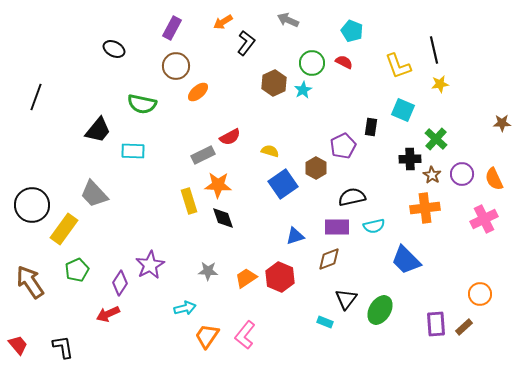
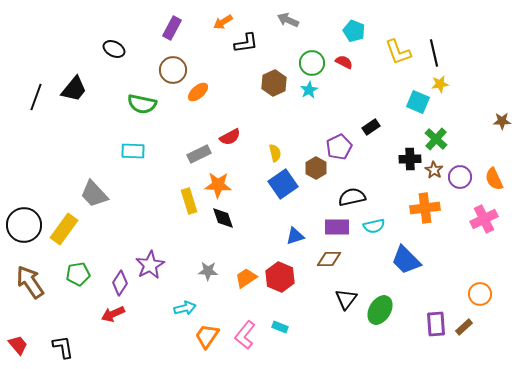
cyan pentagon at (352, 31): moved 2 px right
black L-shape at (246, 43): rotated 45 degrees clockwise
black line at (434, 50): moved 3 px down
brown circle at (176, 66): moved 3 px left, 4 px down
yellow L-shape at (398, 66): moved 14 px up
cyan star at (303, 90): moved 6 px right
cyan square at (403, 110): moved 15 px right, 8 px up
brown star at (502, 123): moved 2 px up
black rectangle at (371, 127): rotated 48 degrees clockwise
black trapezoid at (98, 130): moved 24 px left, 41 px up
purple pentagon at (343, 146): moved 4 px left, 1 px down
yellow semicircle at (270, 151): moved 5 px right, 2 px down; rotated 60 degrees clockwise
gray rectangle at (203, 155): moved 4 px left, 1 px up
purple circle at (462, 174): moved 2 px left, 3 px down
brown star at (432, 175): moved 2 px right, 5 px up
black circle at (32, 205): moved 8 px left, 20 px down
brown diamond at (329, 259): rotated 20 degrees clockwise
green pentagon at (77, 270): moved 1 px right, 4 px down; rotated 15 degrees clockwise
red arrow at (108, 314): moved 5 px right
cyan rectangle at (325, 322): moved 45 px left, 5 px down
